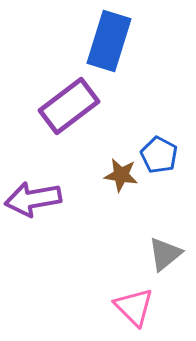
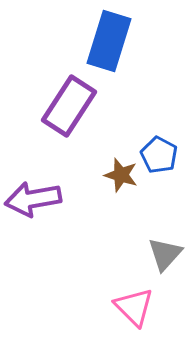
purple rectangle: rotated 20 degrees counterclockwise
brown star: rotated 8 degrees clockwise
gray triangle: rotated 9 degrees counterclockwise
